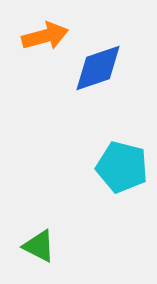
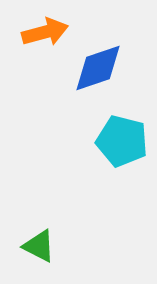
orange arrow: moved 4 px up
cyan pentagon: moved 26 px up
